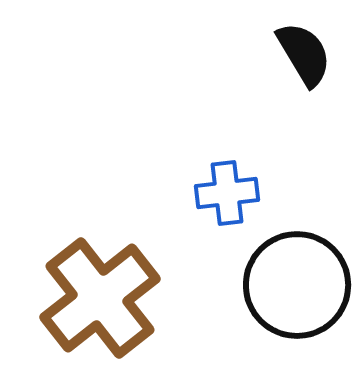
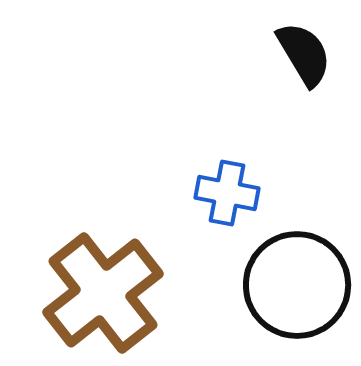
blue cross: rotated 18 degrees clockwise
brown cross: moved 3 px right, 5 px up
